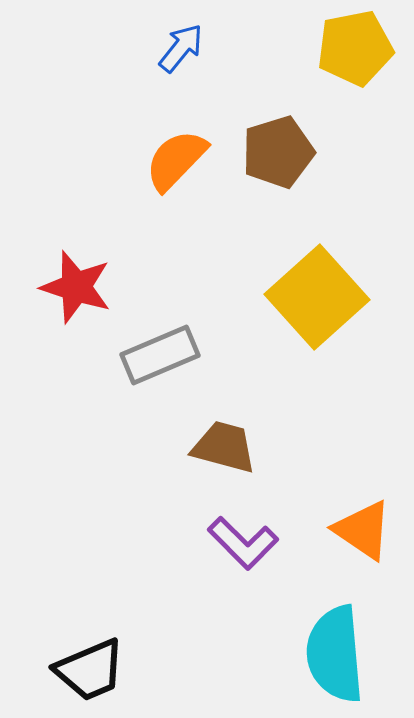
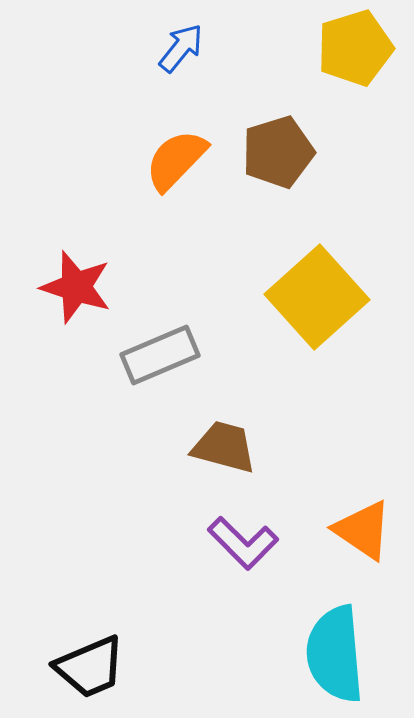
yellow pentagon: rotated 6 degrees counterclockwise
black trapezoid: moved 3 px up
